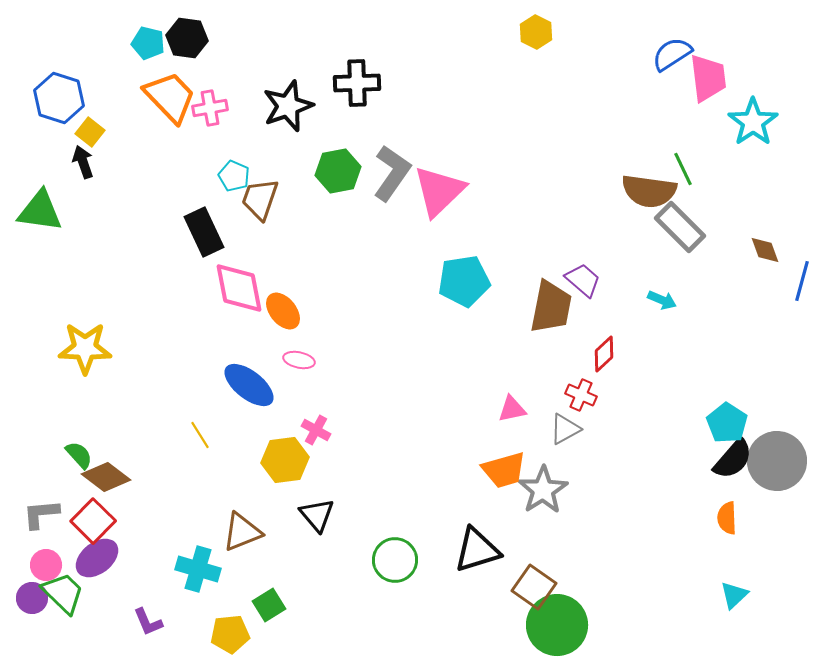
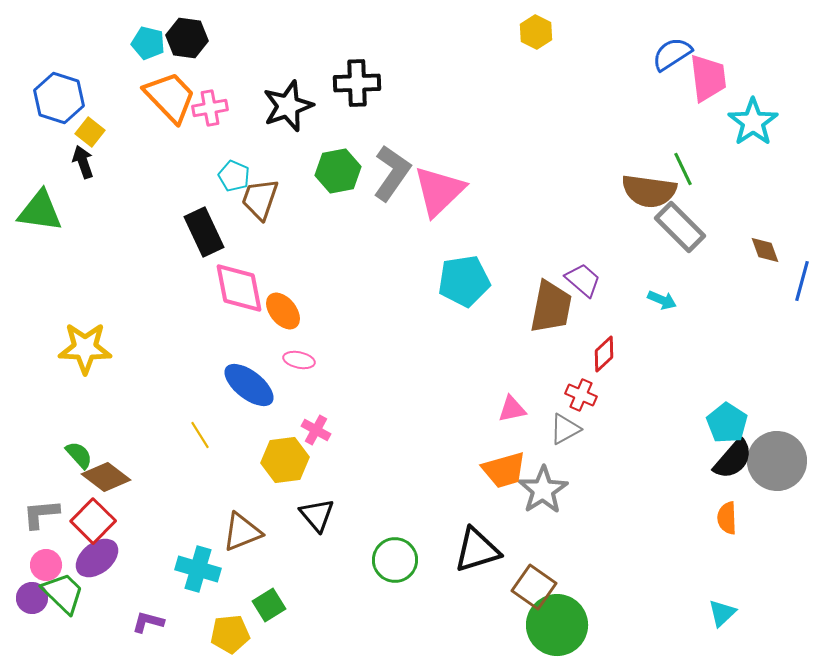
cyan triangle at (734, 595): moved 12 px left, 18 px down
purple L-shape at (148, 622): rotated 128 degrees clockwise
